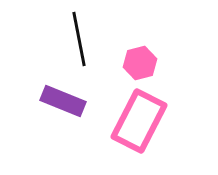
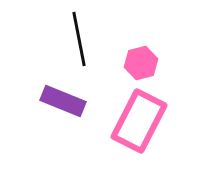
pink hexagon: moved 1 px right
